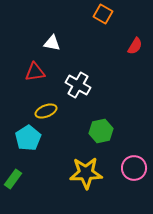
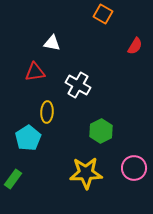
yellow ellipse: moved 1 px right, 1 px down; rotated 65 degrees counterclockwise
green hexagon: rotated 15 degrees counterclockwise
